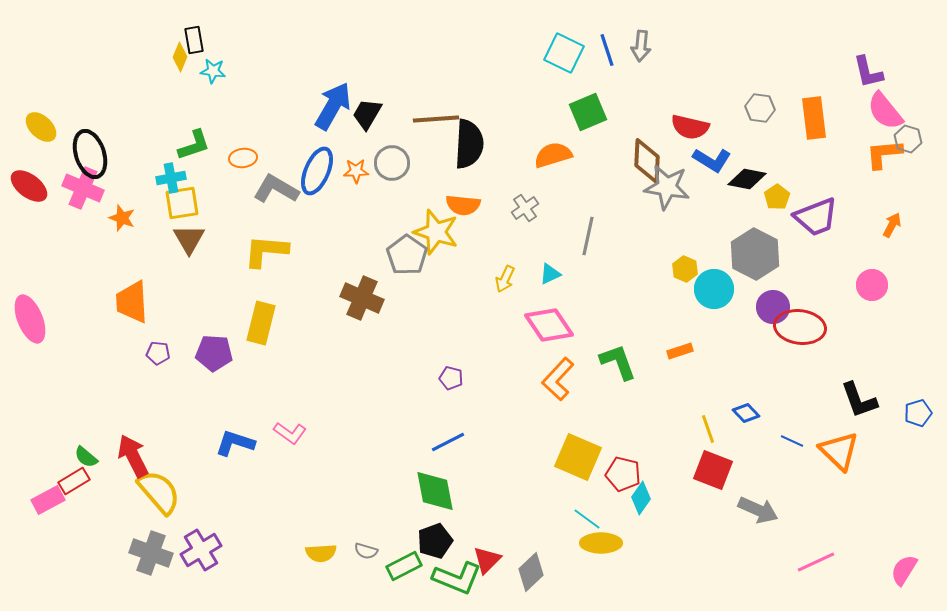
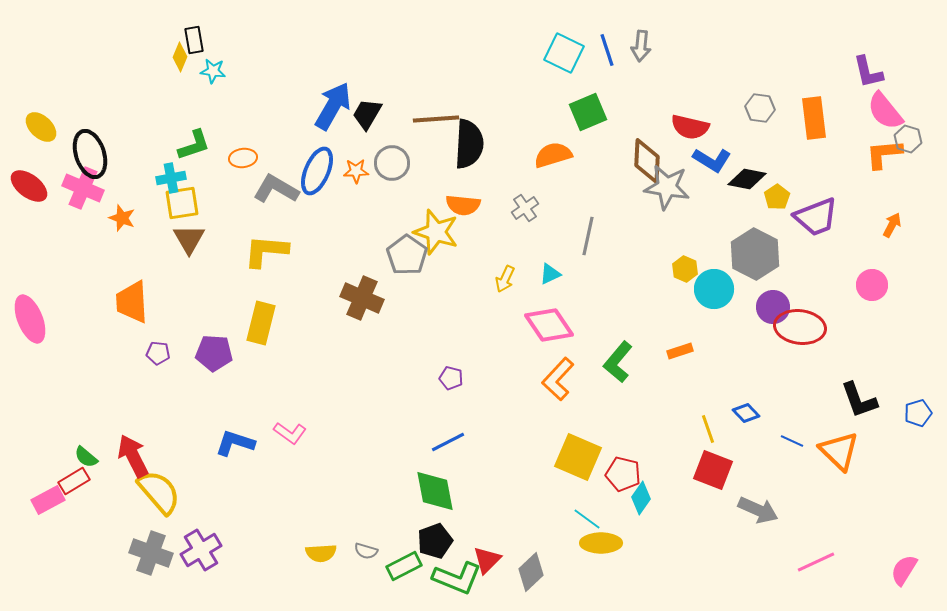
green L-shape at (618, 362): rotated 120 degrees counterclockwise
